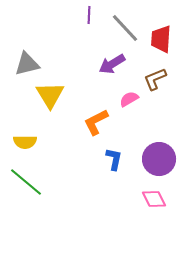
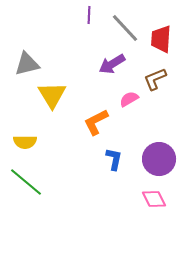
yellow triangle: moved 2 px right
